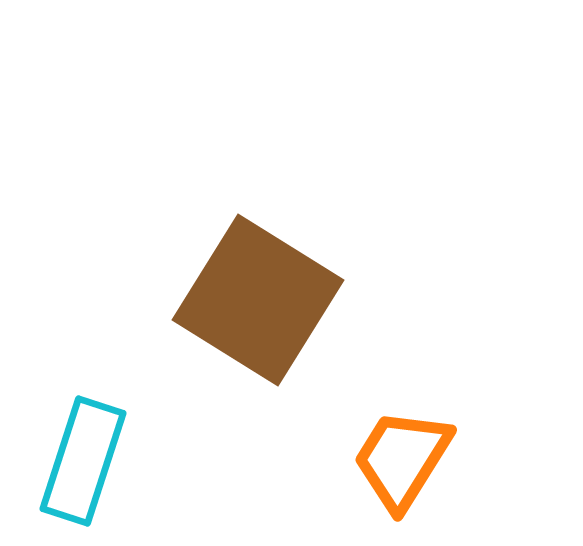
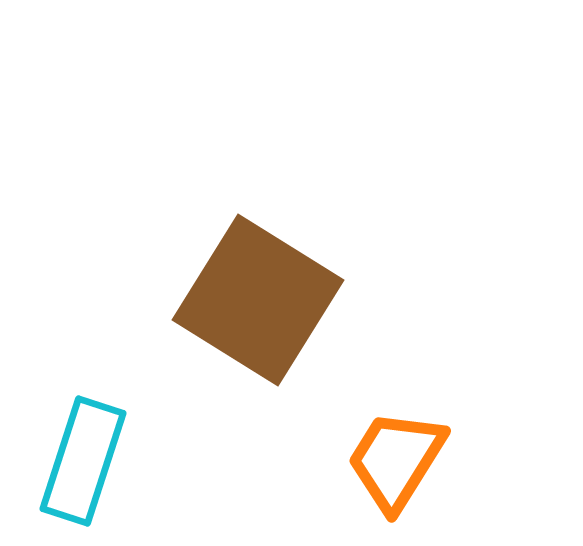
orange trapezoid: moved 6 px left, 1 px down
